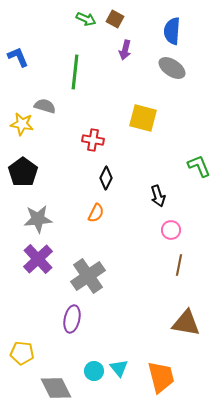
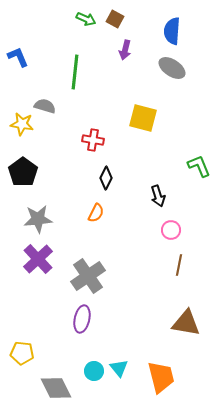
purple ellipse: moved 10 px right
